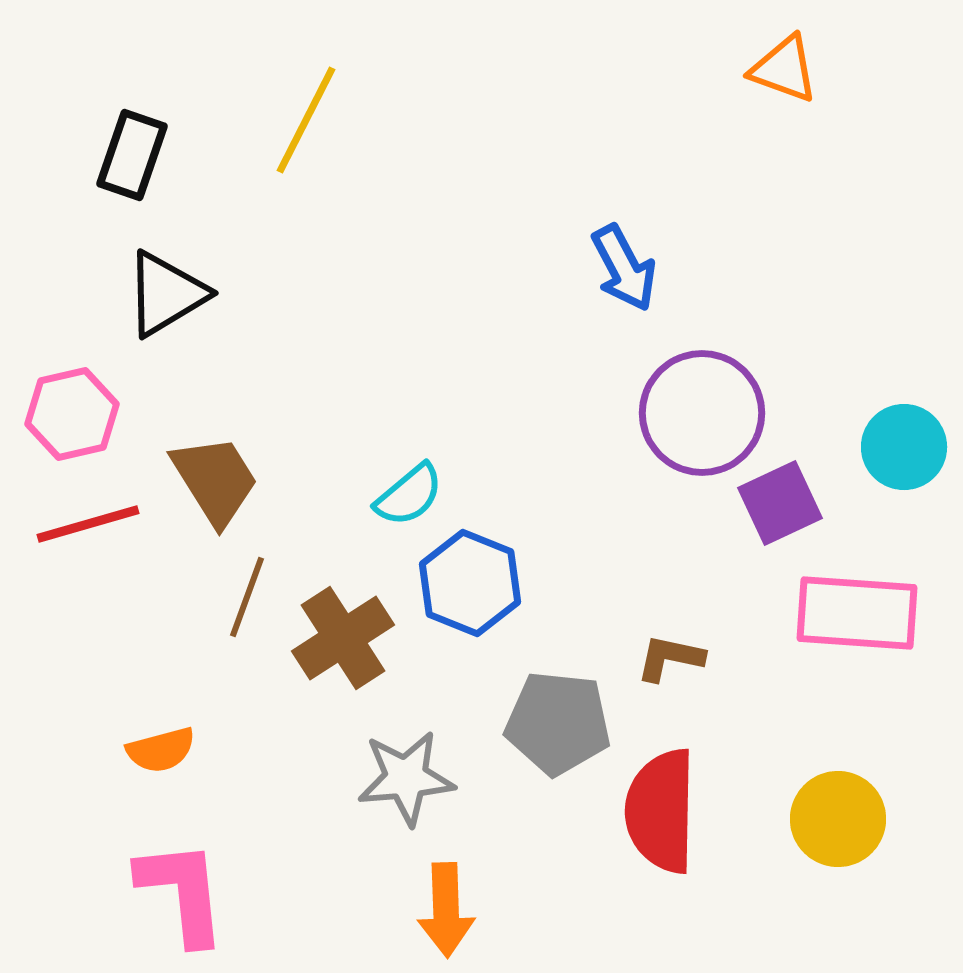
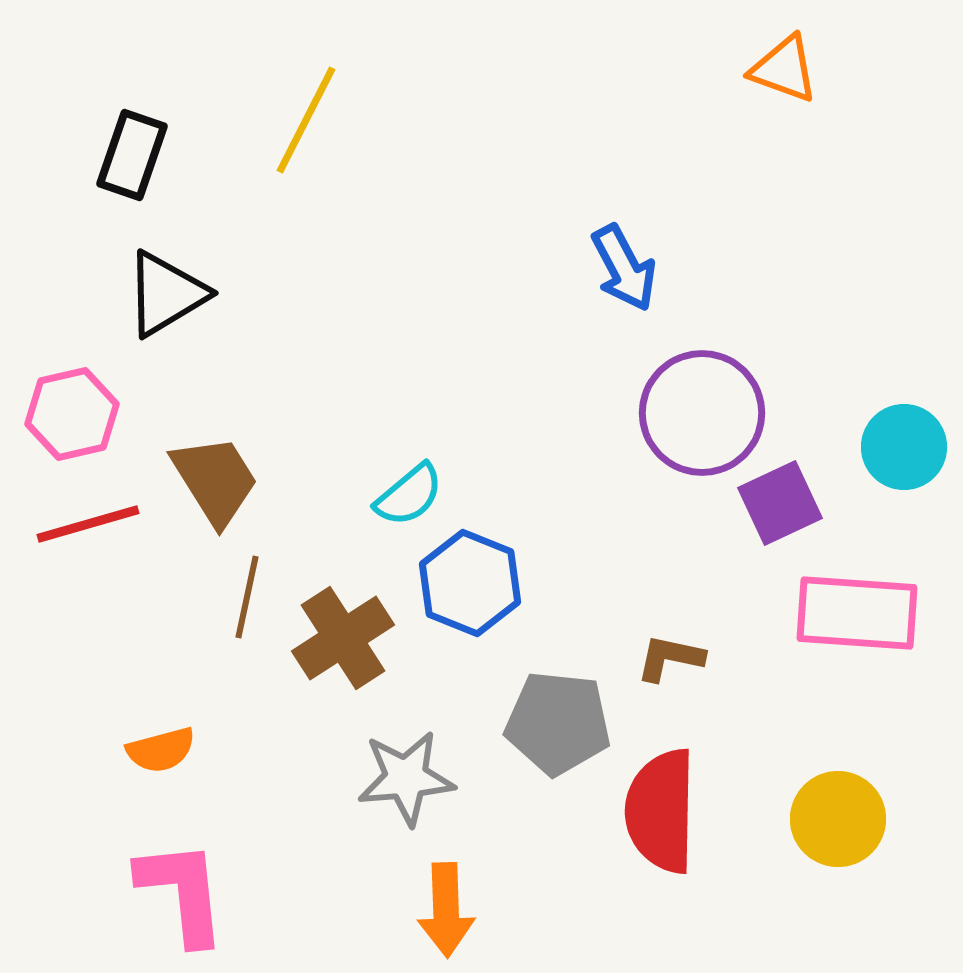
brown line: rotated 8 degrees counterclockwise
